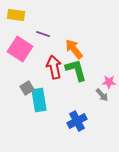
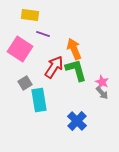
yellow rectangle: moved 14 px right
orange arrow: rotated 15 degrees clockwise
red arrow: rotated 45 degrees clockwise
pink star: moved 7 px left; rotated 24 degrees clockwise
gray square: moved 2 px left, 5 px up
gray arrow: moved 2 px up
blue cross: rotated 18 degrees counterclockwise
